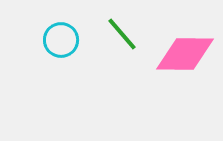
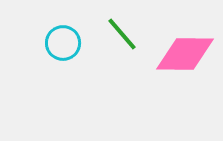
cyan circle: moved 2 px right, 3 px down
